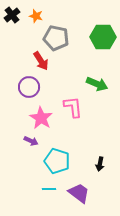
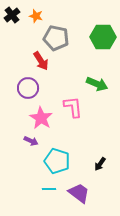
purple circle: moved 1 px left, 1 px down
black arrow: rotated 24 degrees clockwise
